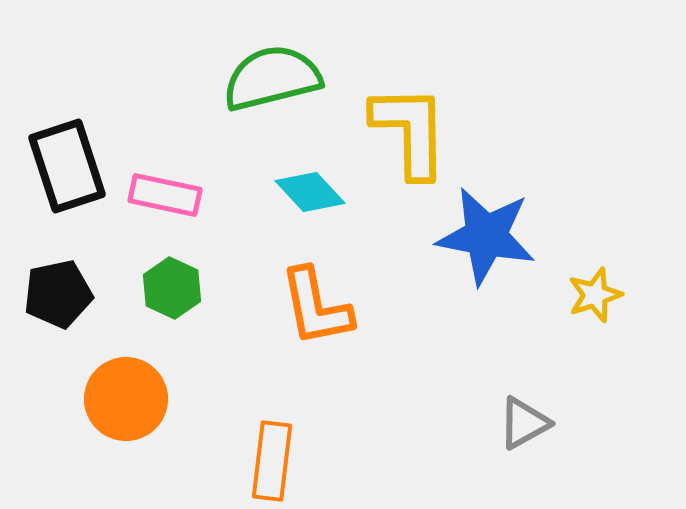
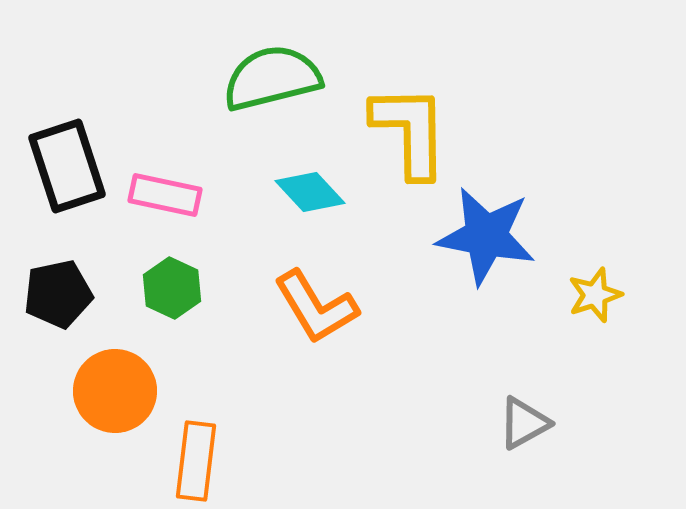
orange L-shape: rotated 20 degrees counterclockwise
orange circle: moved 11 px left, 8 px up
orange rectangle: moved 76 px left
